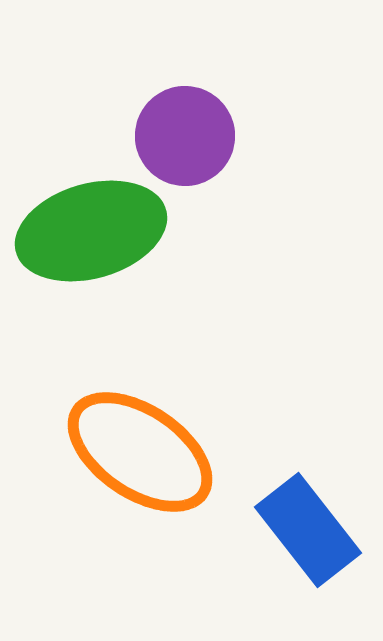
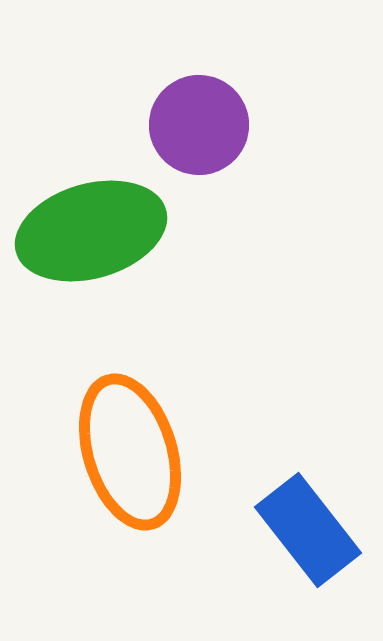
purple circle: moved 14 px right, 11 px up
orange ellipse: moved 10 px left; rotated 39 degrees clockwise
